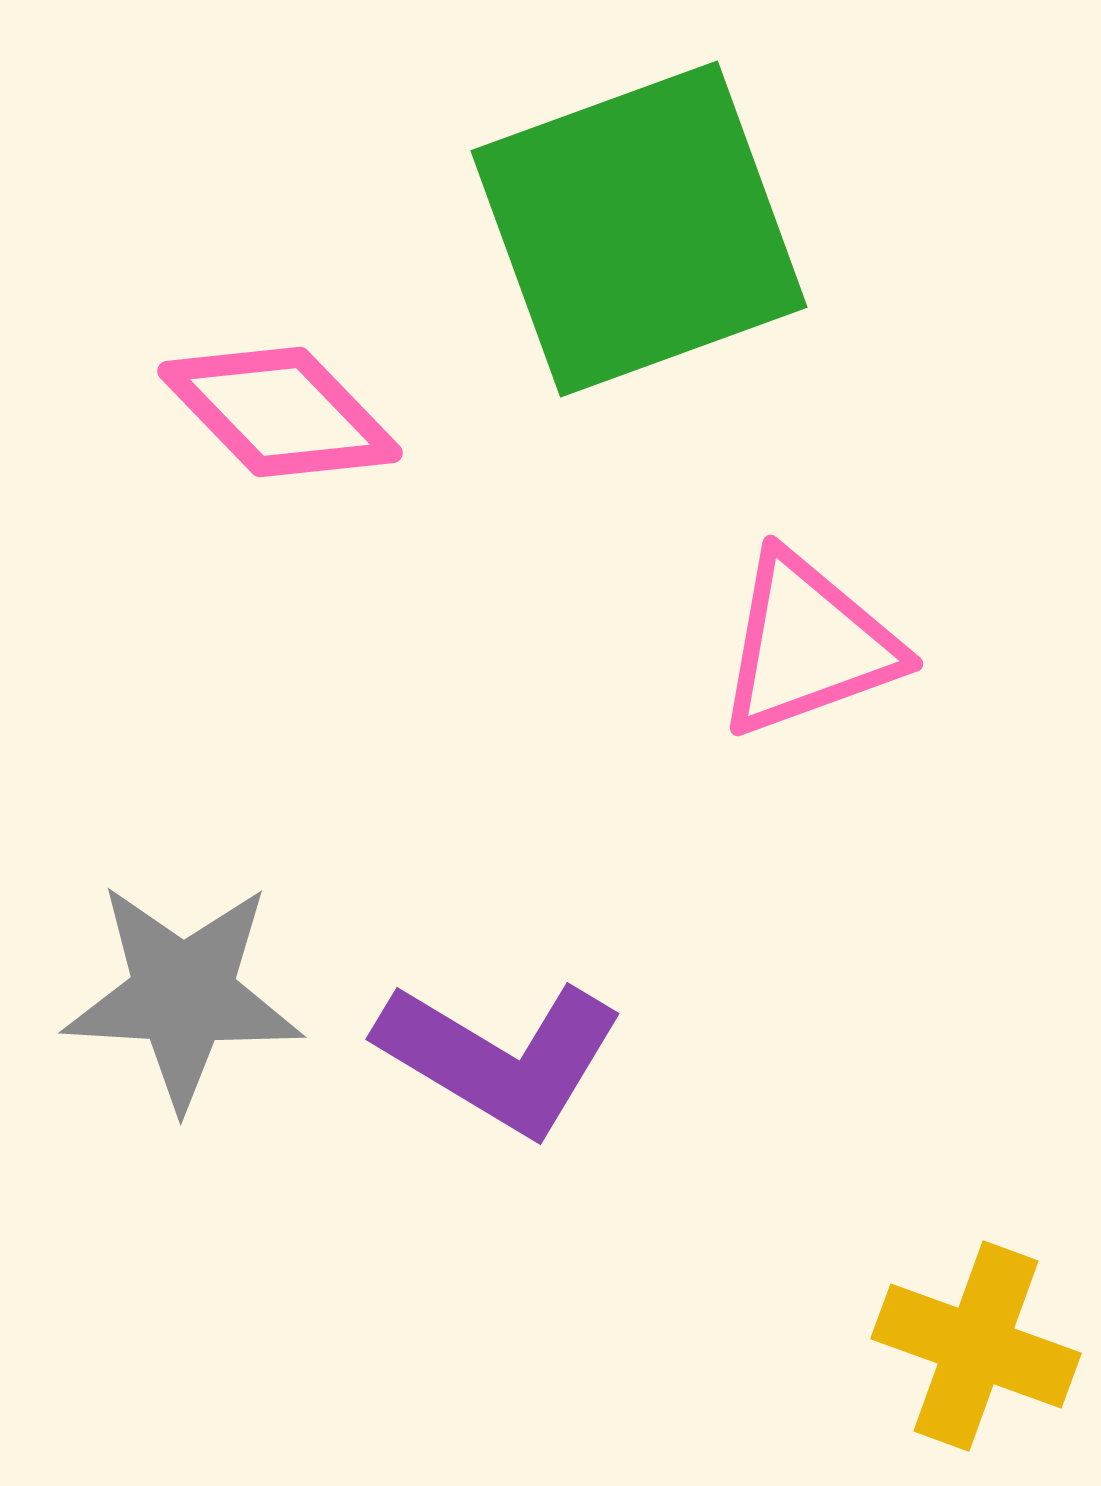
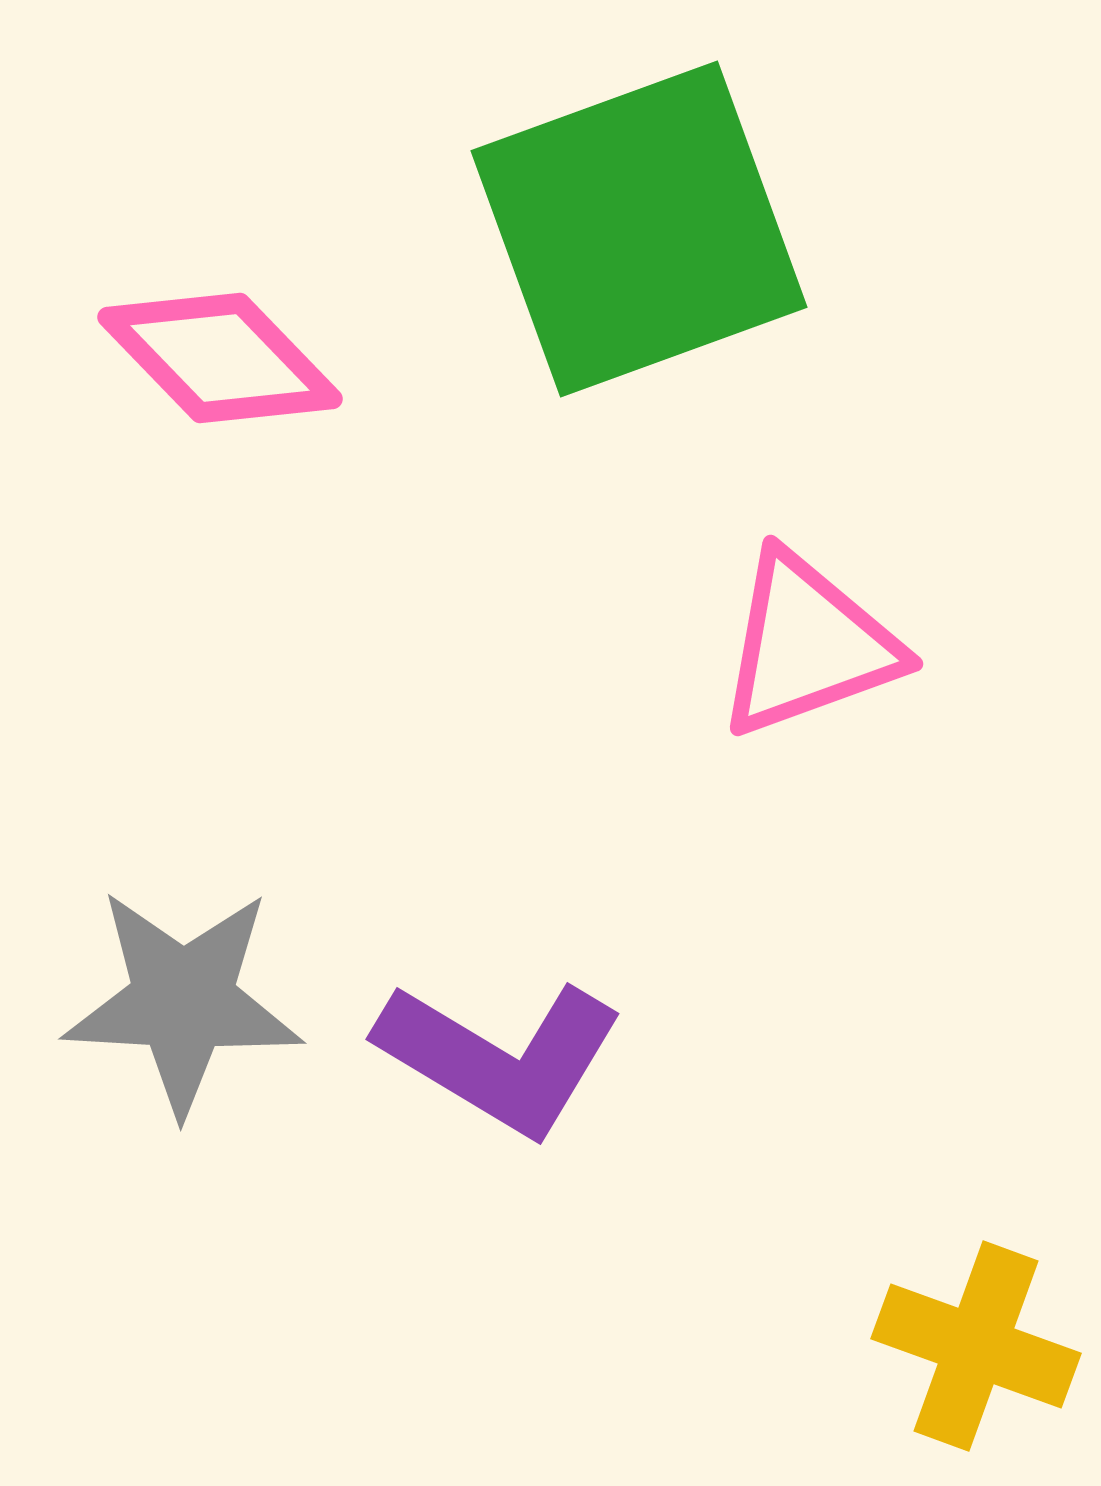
pink diamond: moved 60 px left, 54 px up
gray star: moved 6 px down
